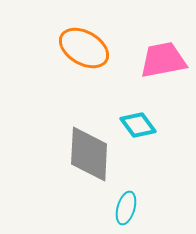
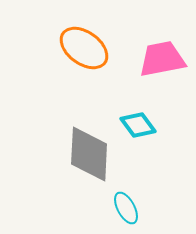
orange ellipse: rotated 6 degrees clockwise
pink trapezoid: moved 1 px left, 1 px up
cyan ellipse: rotated 44 degrees counterclockwise
